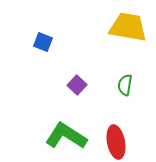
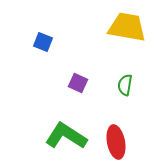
yellow trapezoid: moved 1 px left
purple square: moved 1 px right, 2 px up; rotated 18 degrees counterclockwise
